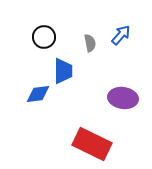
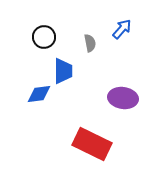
blue arrow: moved 1 px right, 6 px up
blue diamond: moved 1 px right
